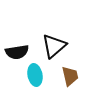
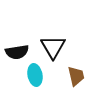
black triangle: moved 1 px left, 1 px down; rotated 20 degrees counterclockwise
brown trapezoid: moved 6 px right
